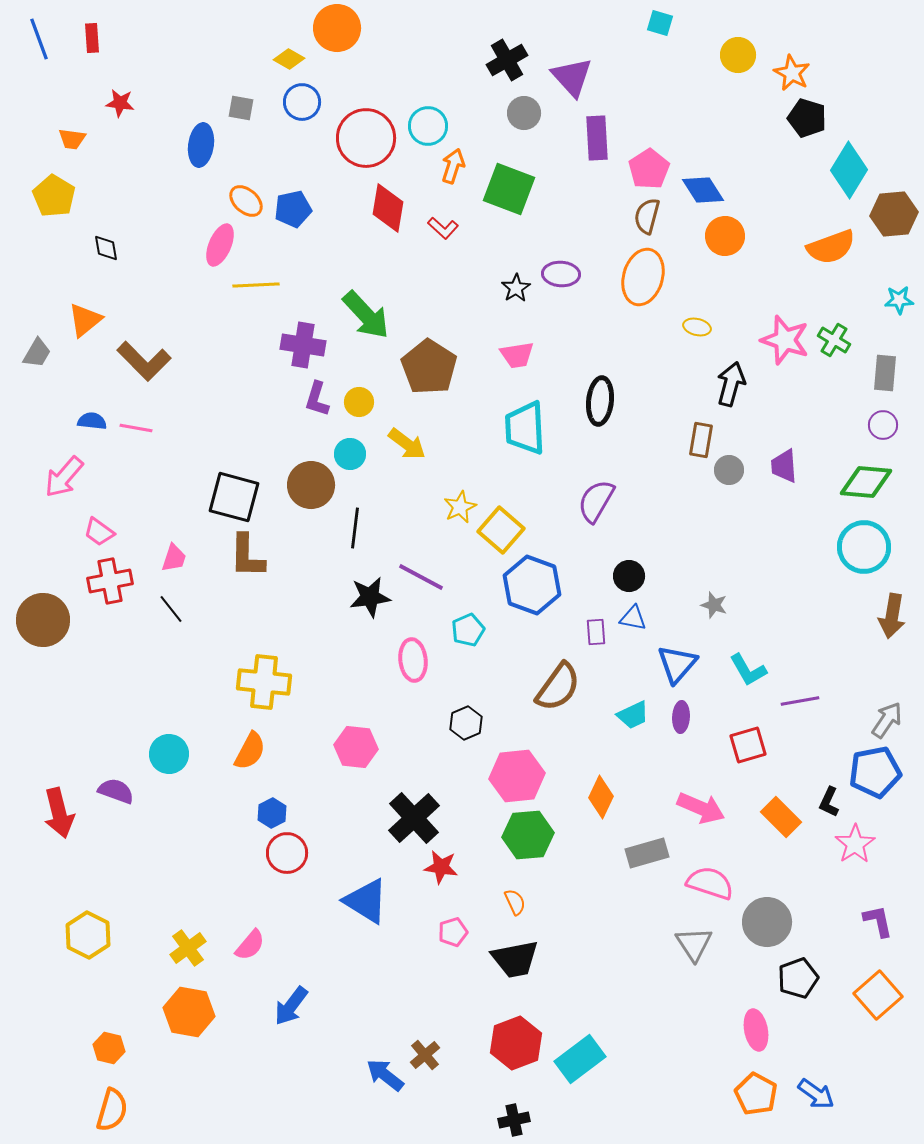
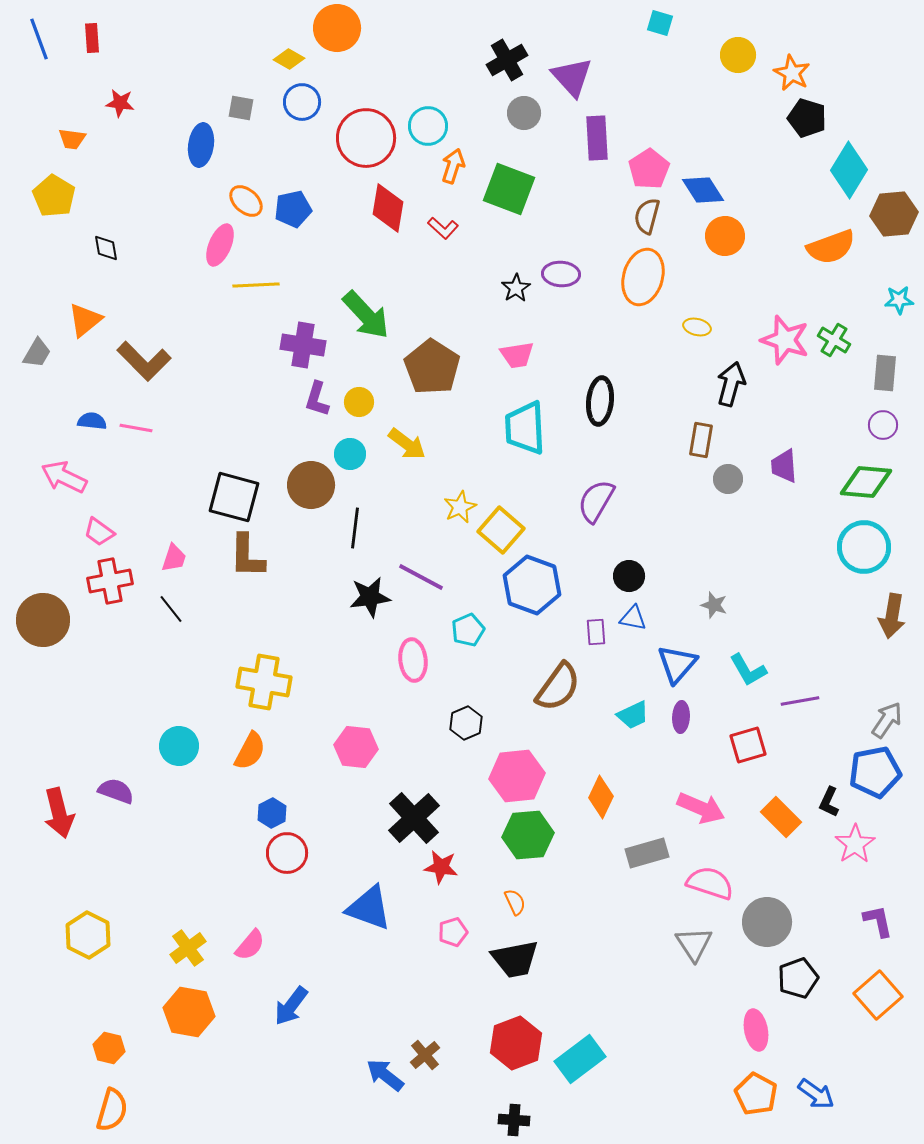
brown pentagon at (429, 367): moved 3 px right
gray circle at (729, 470): moved 1 px left, 9 px down
pink arrow at (64, 477): rotated 75 degrees clockwise
yellow cross at (264, 682): rotated 4 degrees clockwise
cyan circle at (169, 754): moved 10 px right, 8 px up
blue triangle at (366, 901): moved 3 px right, 7 px down; rotated 12 degrees counterclockwise
black cross at (514, 1120): rotated 16 degrees clockwise
